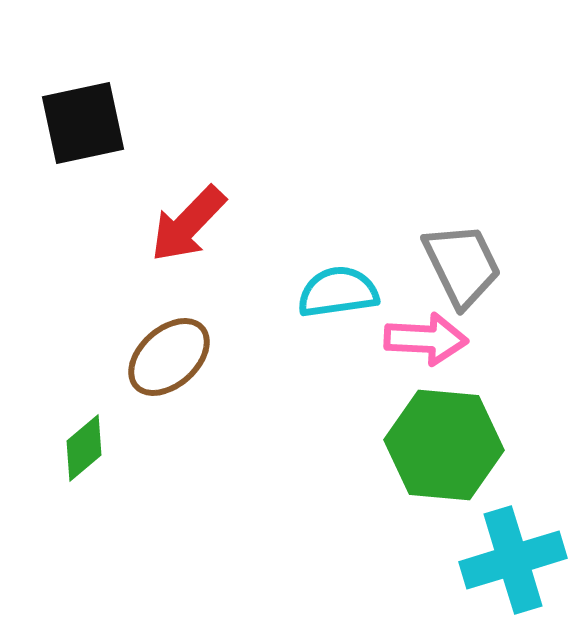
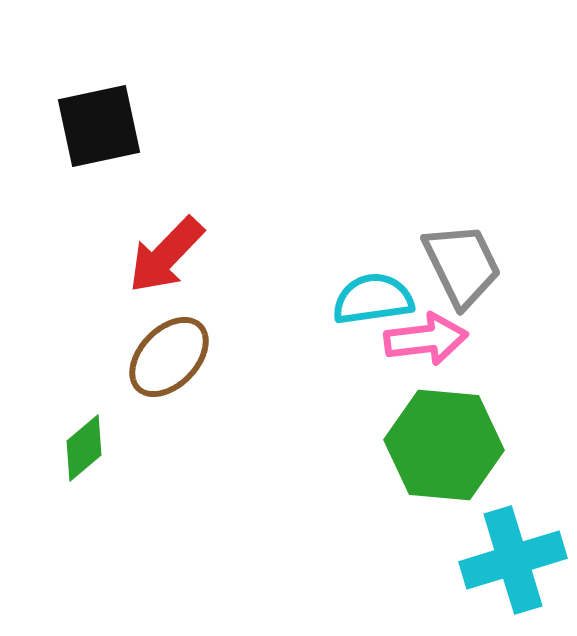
black square: moved 16 px right, 3 px down
red arrow: moved 22 px left, 31 px down
cyan semicircle: moved 35 px right, 7 px down
pink arrow: rotated 10 degrees counterclockwise
brown ellipse: rotated 4 degrees counterclockwise
